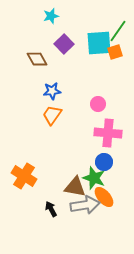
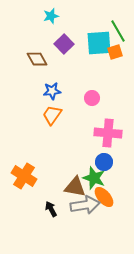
green line: rotated 65 degrees counterclockwise
pink circle: moved 6 px left, 6 px up
